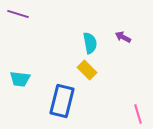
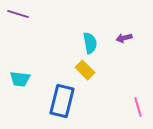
purple arrow: moved 1 px right, 1 px down; rotated 42 degrees counterclockwise
yellow rectangle: moved 2 px left
pink line: moved 7 px up
